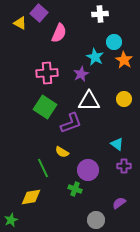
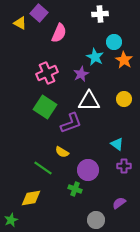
pink cross: rotated 20 degrees counterclockwise
green line: rotated 30 degrees counterclockwise
yellow diamond: moved 1 px down
